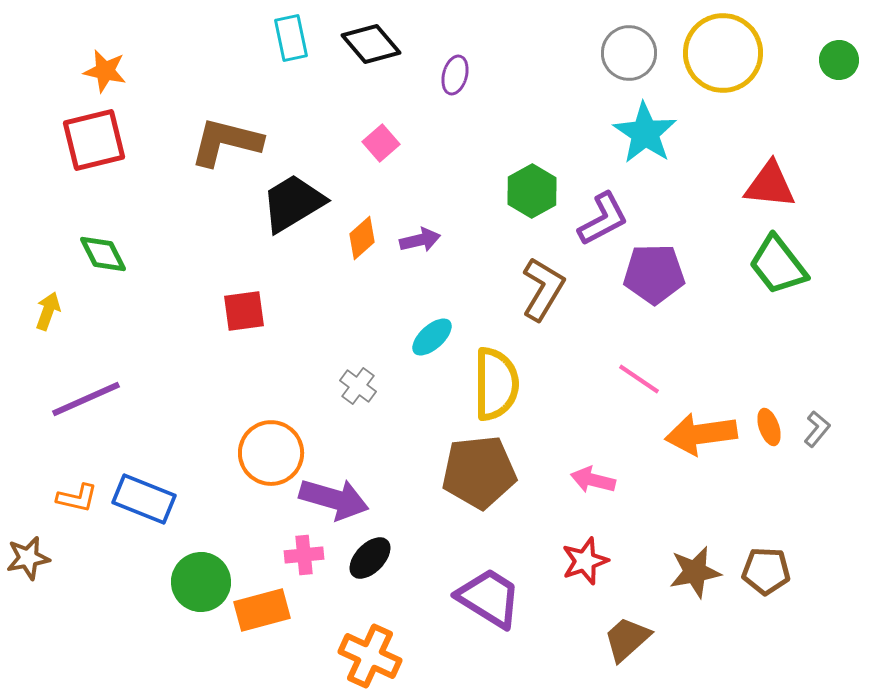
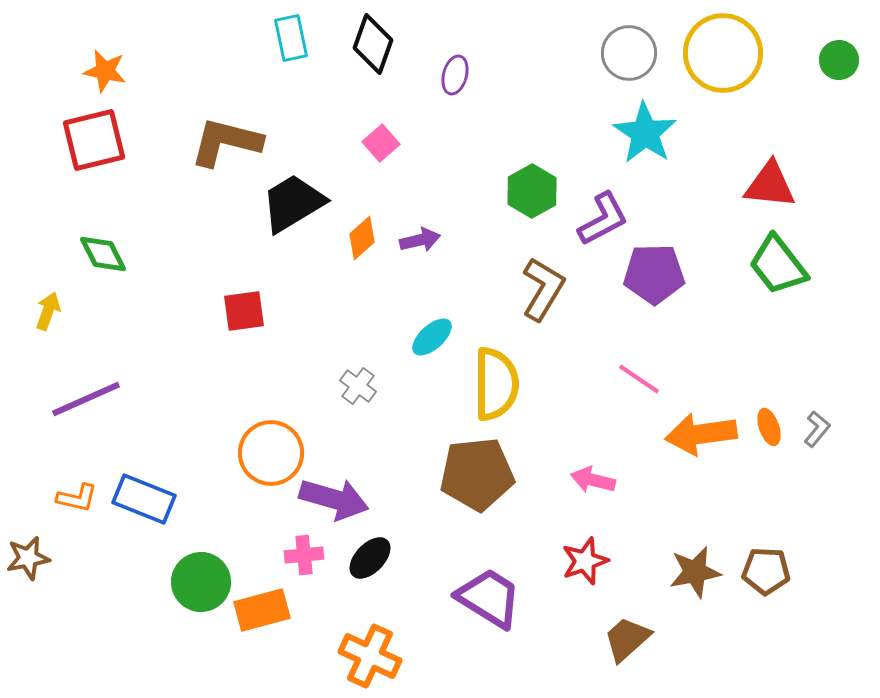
black diamond at (371, 44): moved 2 px right; rotated 60 degrees clockwise
brown pentagon at (479, 472): moved 2 px left, 2 px down
